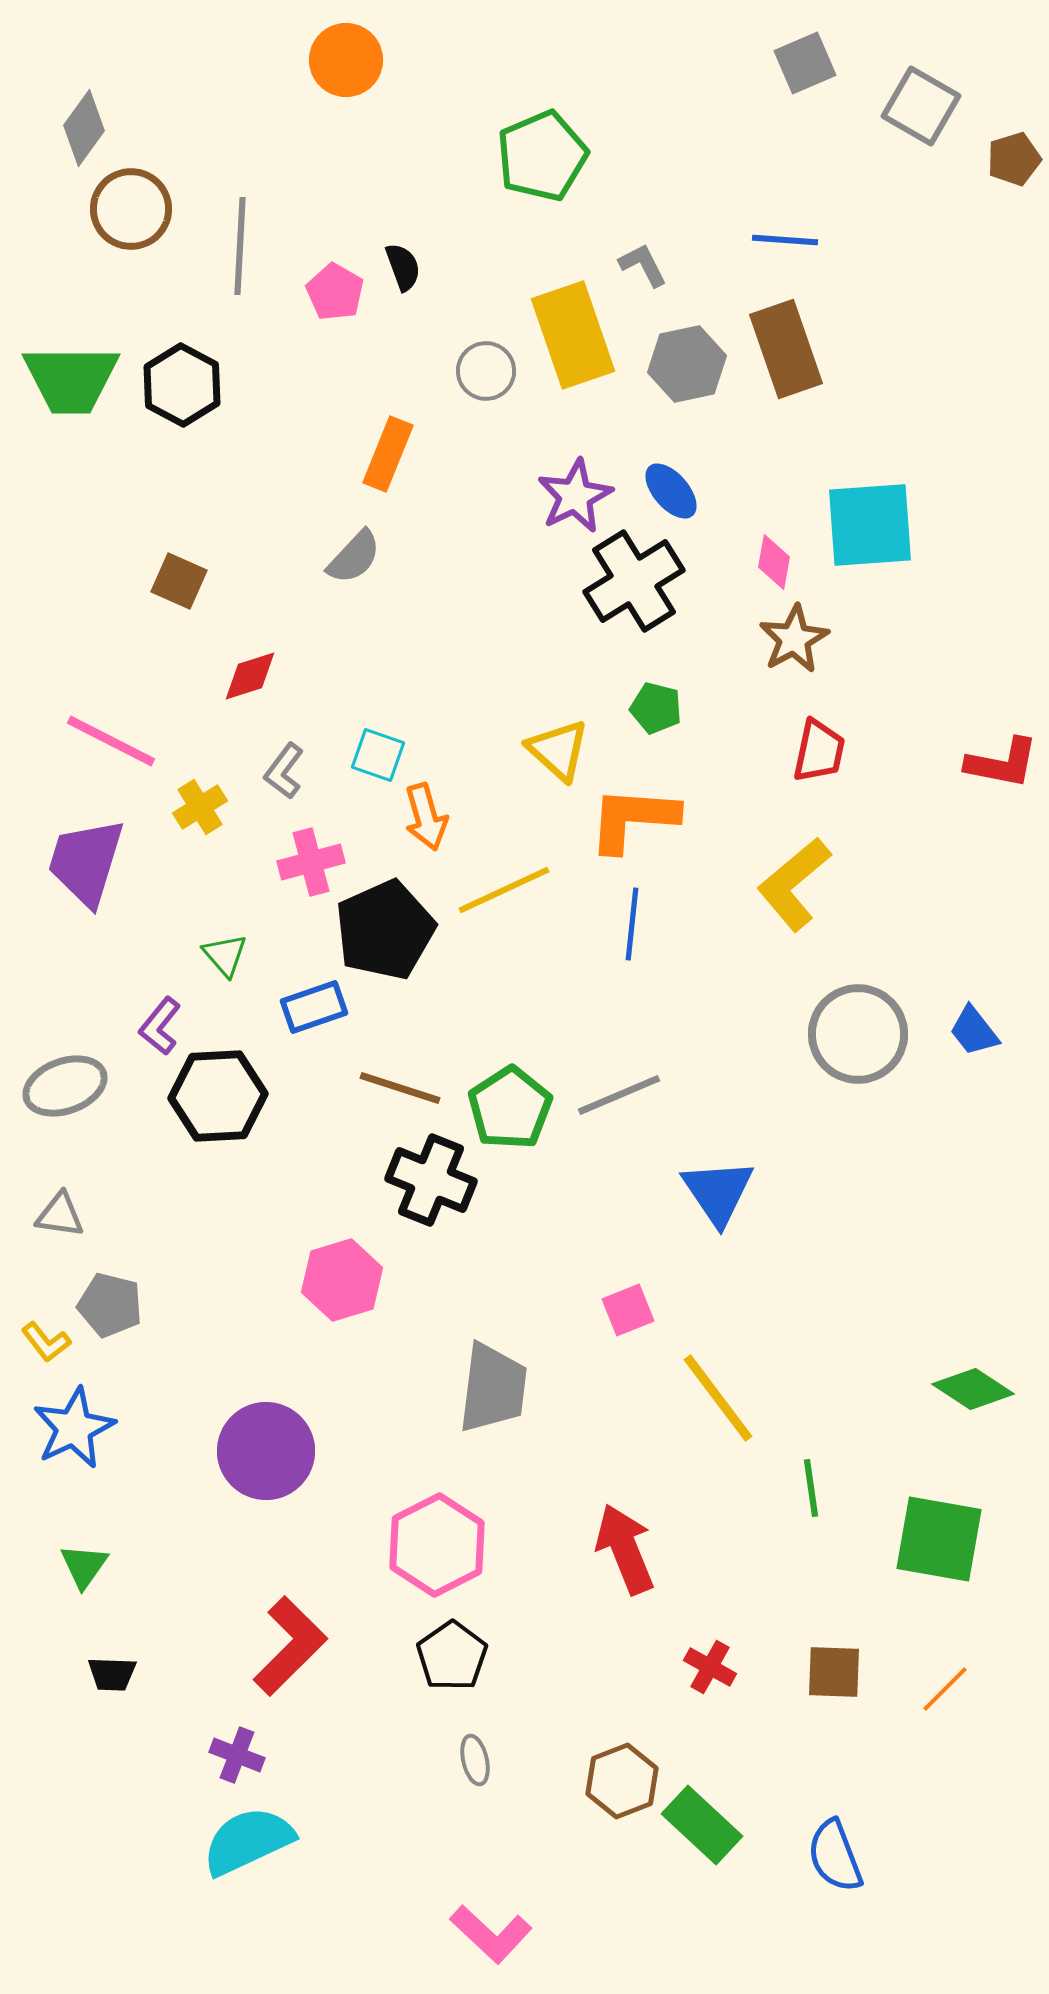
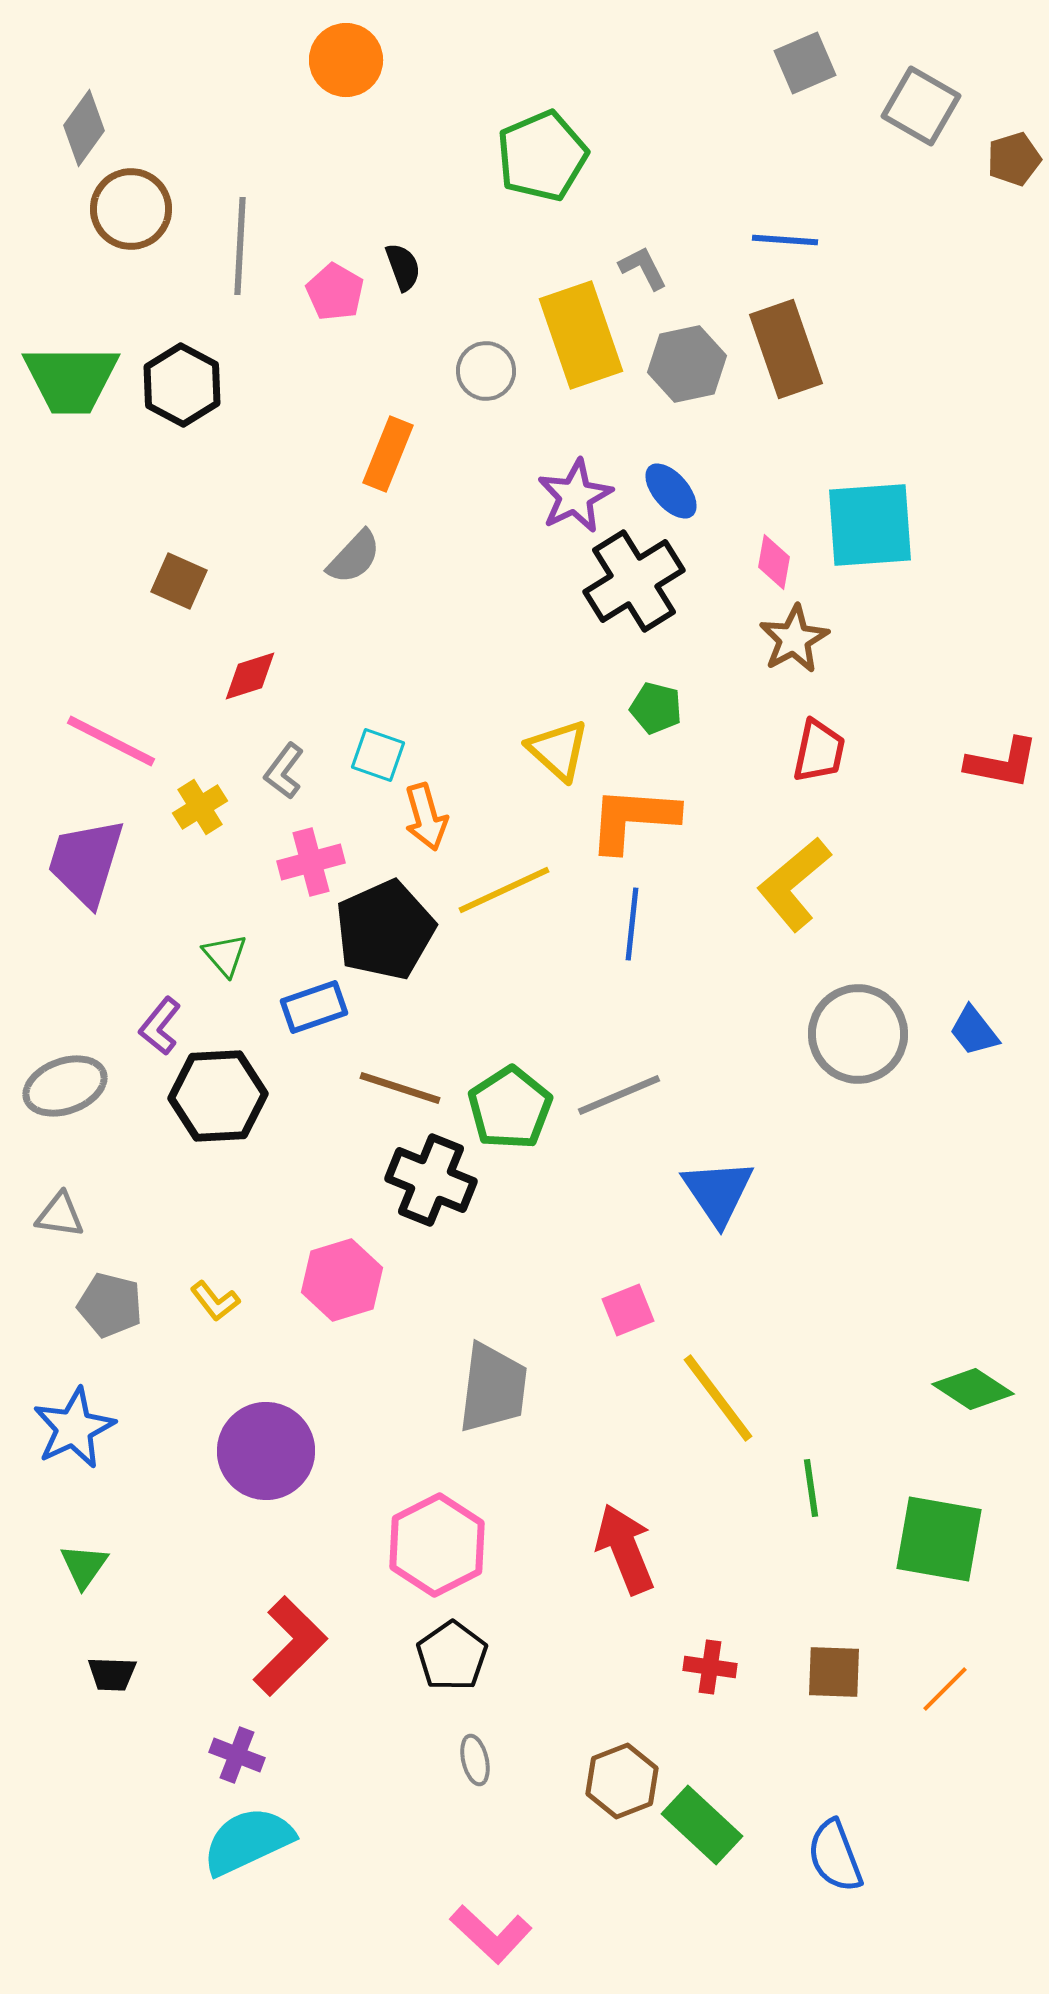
gray L-shape at (643, 265): moved 3 px down
yellow rectangle at (573, 335): moved 8 px right
yellow L-shape at (46, 1342): moved 169 px right, 41 px up
red cross at (710, 1667): rotated 21 degrees counterclockwise
